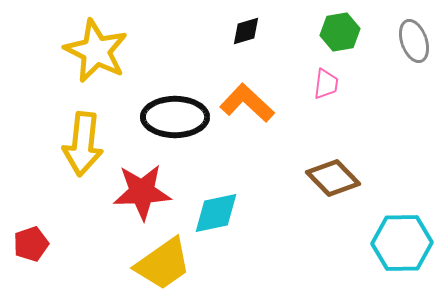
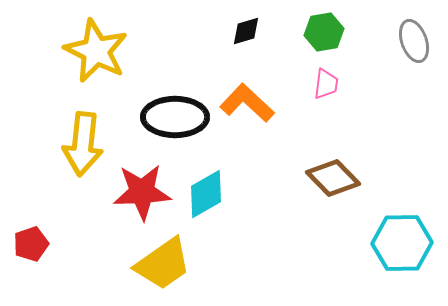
green hexagon: moved 16 px left
cyan diamond: moved 10 px left, 19 px up; rotated 18 degrees counterclockwise
